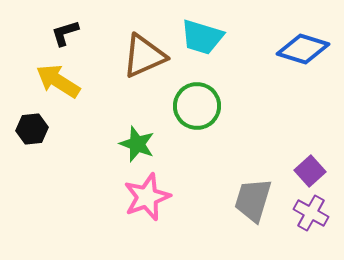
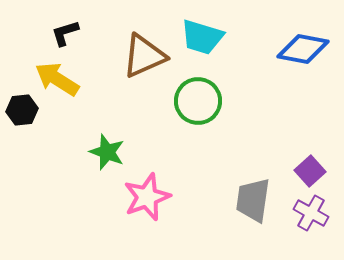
blue diamond: rotated 6 degrees counterclockwise
yellow arrow: moved 1 px left, 2 px up
green circle: moved 1 px right, 5 px up
black hexagon: moved 10 px left, 19 px up
green star: moved 30 px left, 8 px down
gray trapezoid: rotated 9 degrees counterclockwise
